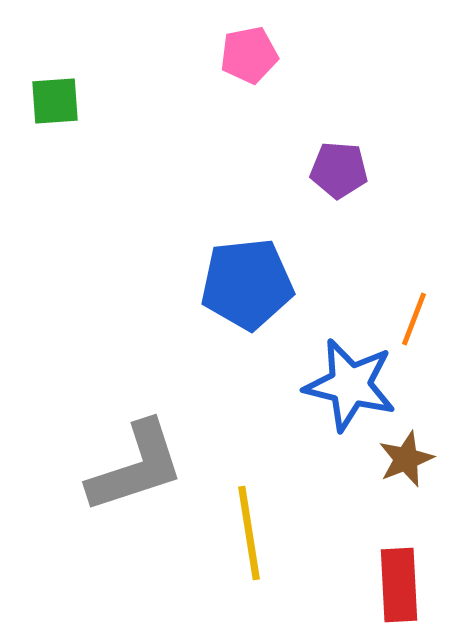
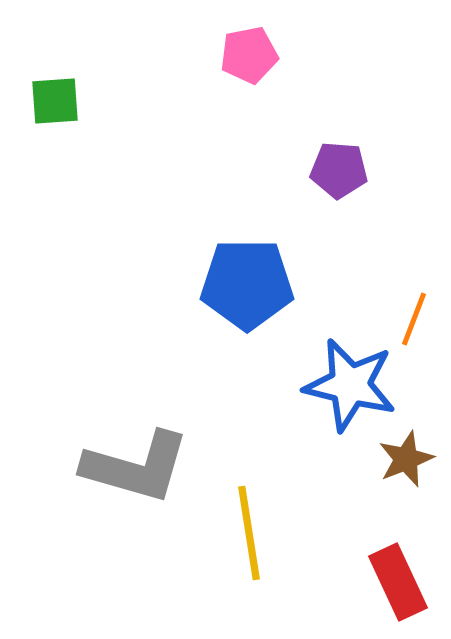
blue pentagon: rotated 6 degrees clockwise
gray L-shape: rotated 34 degrees clockwise
red rectangle: moved 1 px left, 3 px up; rotated 22 degrees counterclockwise
